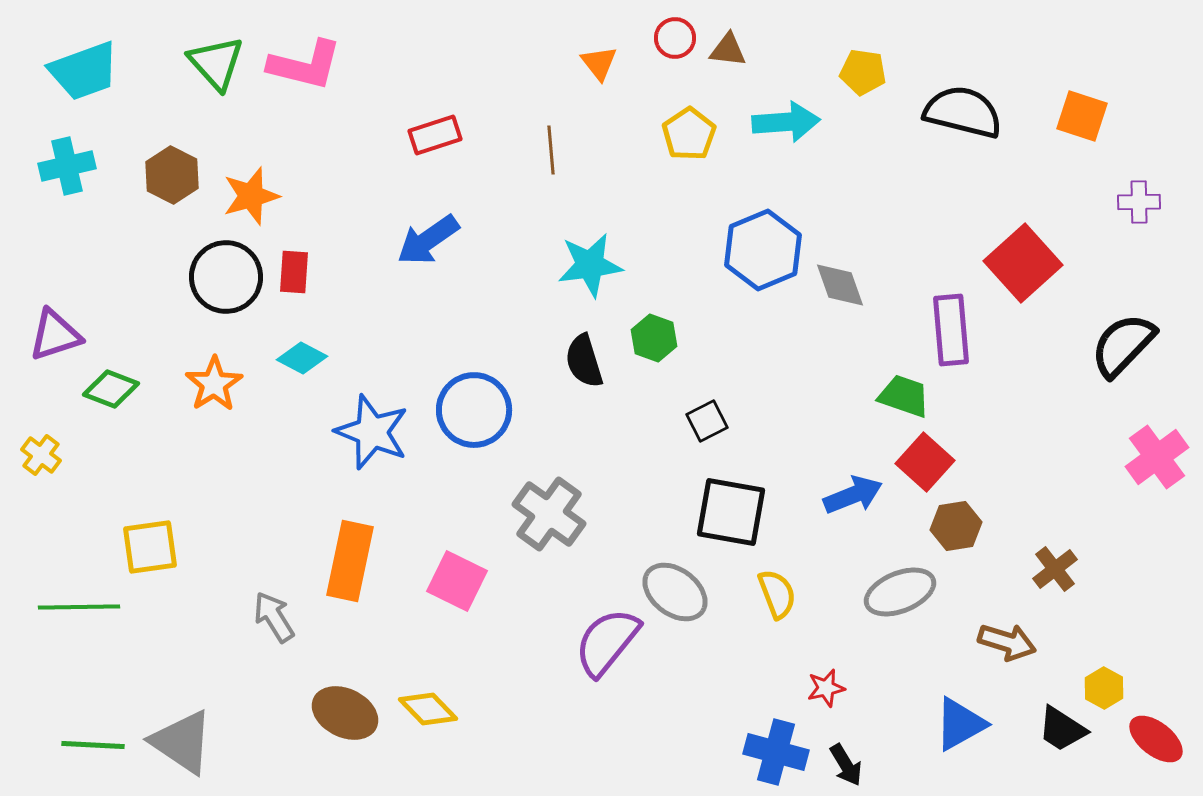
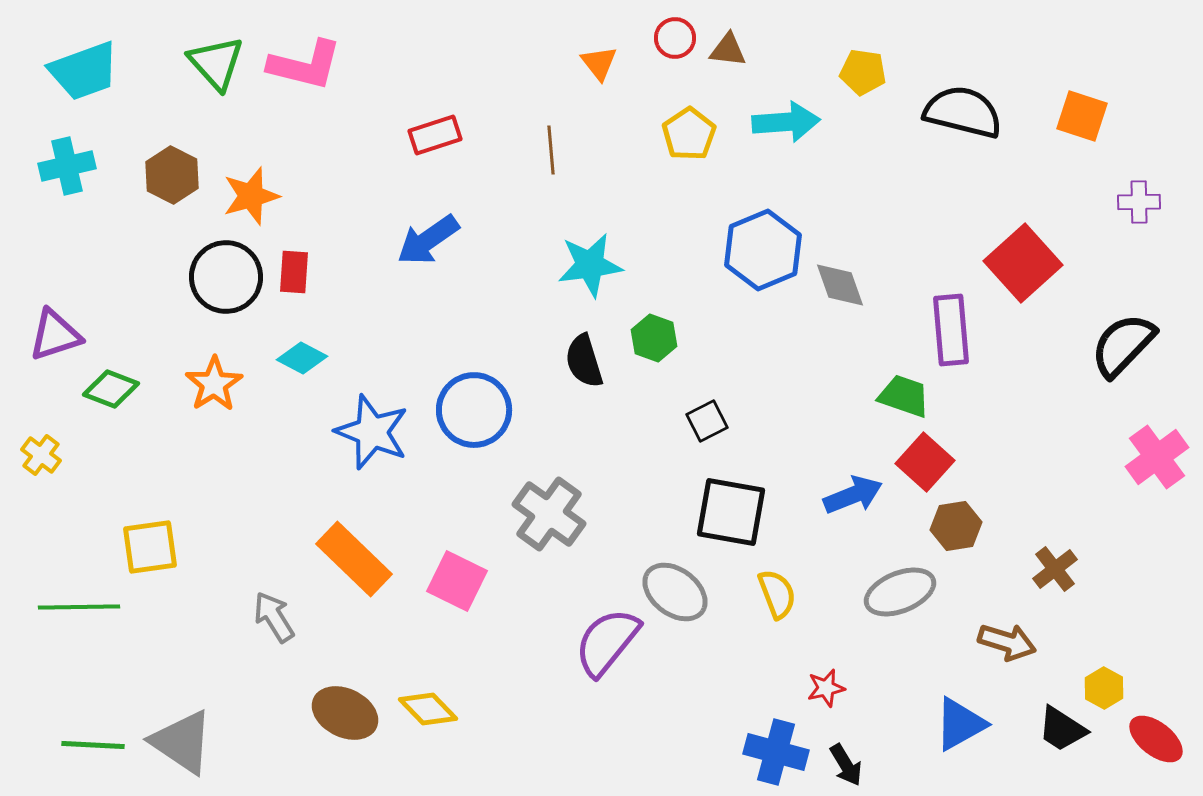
orange rectangle at (350, 561): moved 4 px right, 2 px up; rotated 58 degrees counterclockwise
